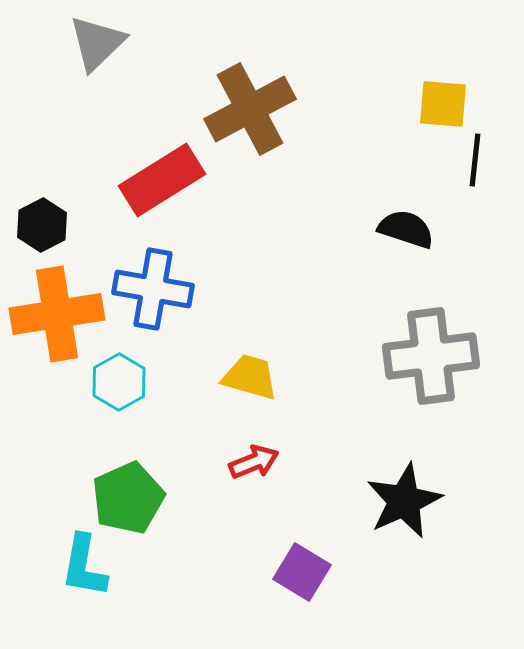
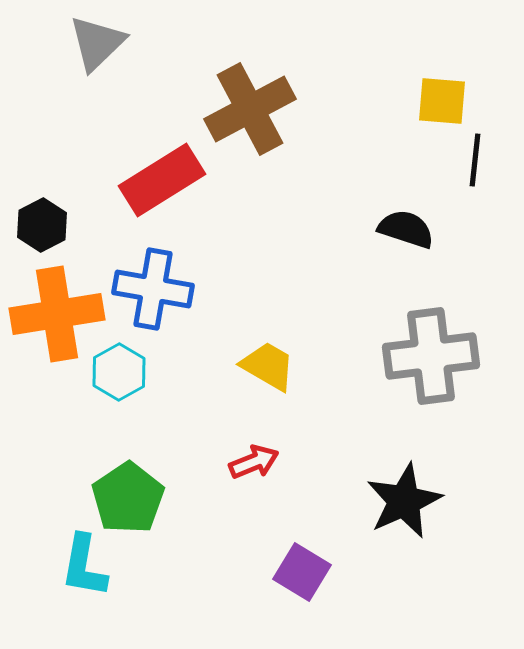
yellow square: moved 1 px left, 3 px up
yellow trapezoid: moved 18 px right, 11 px up; rotated 14 degrees clockwise
cyan hexagon: moved 10 px up
green pentagon: rotated 10 degrees counterclockwise
